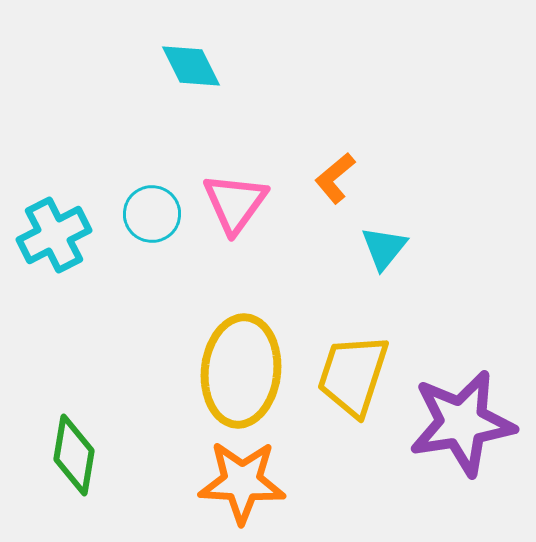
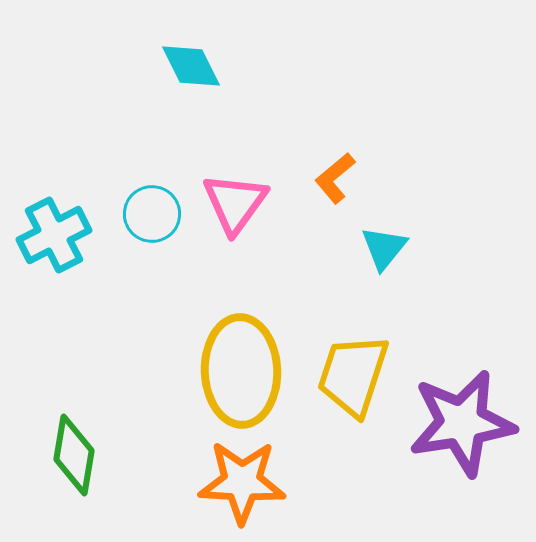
yellow ellipse: rotated 8 degrees counterclockwise
